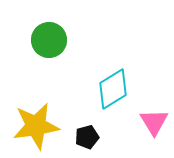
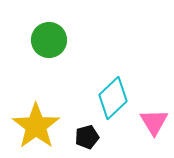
cyan diamond: moved 9 px down; rotated 12 degrees counterclockwise
yellow star: rotated 27 degrees counterclockwise
